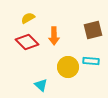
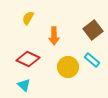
yellow semicircle: rotated 32 degrees counterclockwise
brown square: rotated 24 degrees counterclockwise
red diamond: moved 1 px right, 17 px down; rotated 20 degrees counterclockwise
cyan rectangle: moved 1 px right, 1 px up; rotated 35 degrees clockwise
cyan triangle: moved 17 px left
